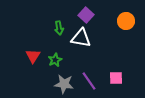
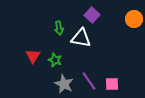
purple square: moved 6 px right
orange circle: moved 8 px right, 2 px up
green star: rotated 24 degrees counterclockwise
pink square: moved 4 px left, 6 px down
gray star: rotated 18 degrees clockwise
